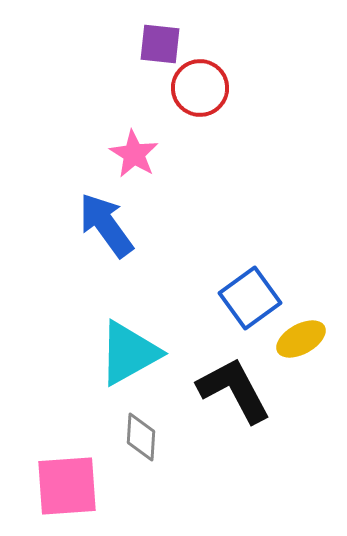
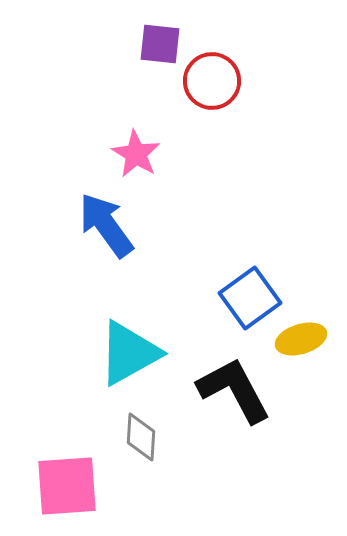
red circle: moved 12 px right, 7 px up
pink star: moved 2 px right
yellow ellipse: rotated 12 degrees clockwise
